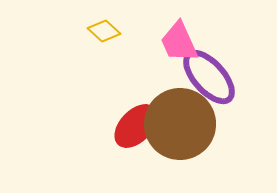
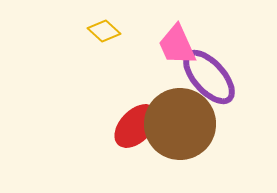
pink trapezoid: moved 2 px left, 3 px down
